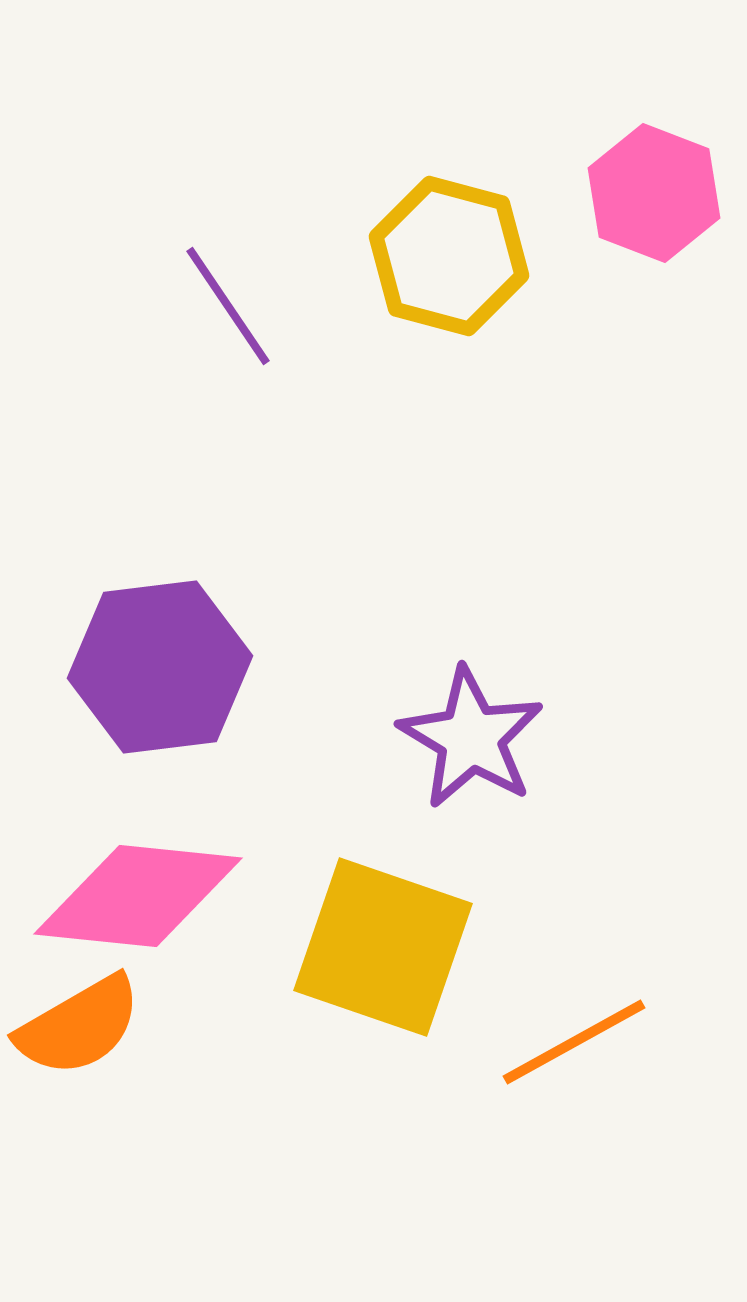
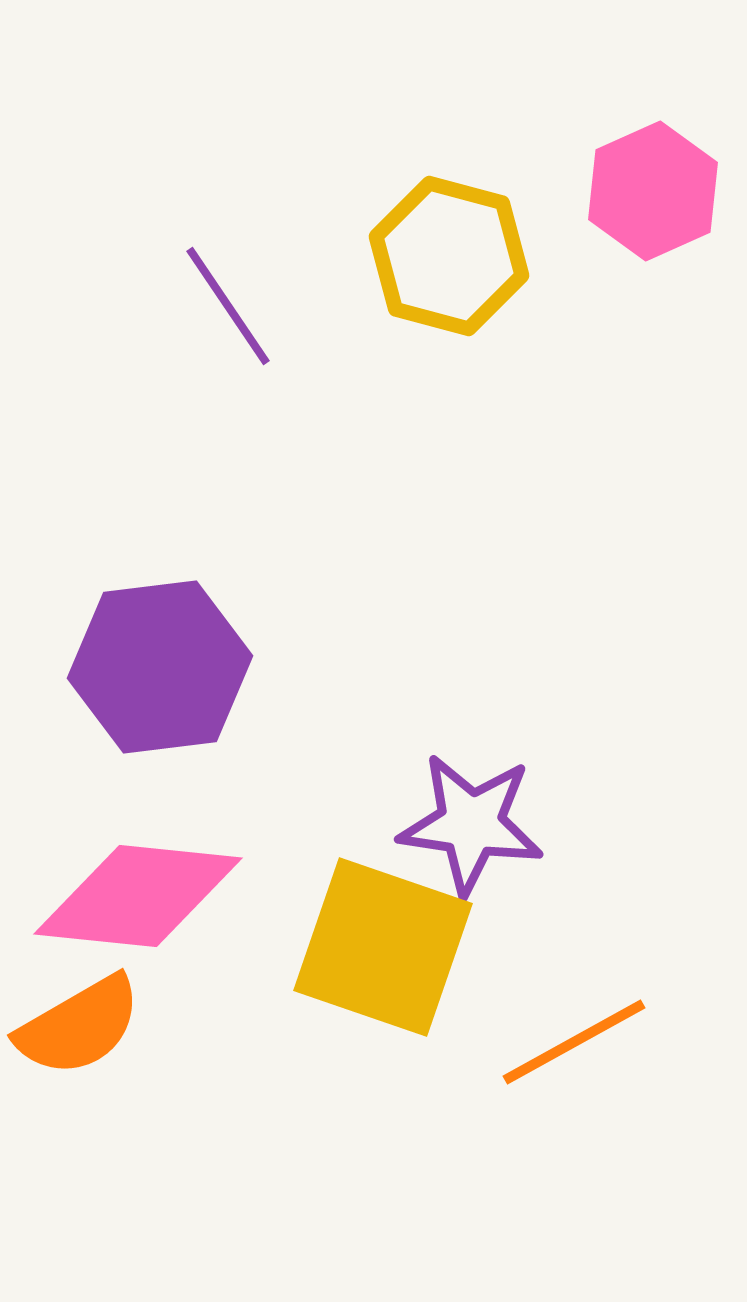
pink hexagon: moved 1 px left, 2 px up; rotated 15 degrees clockwise
purple star: moved 86 px down; rotated 23 degrees counterclockwise
